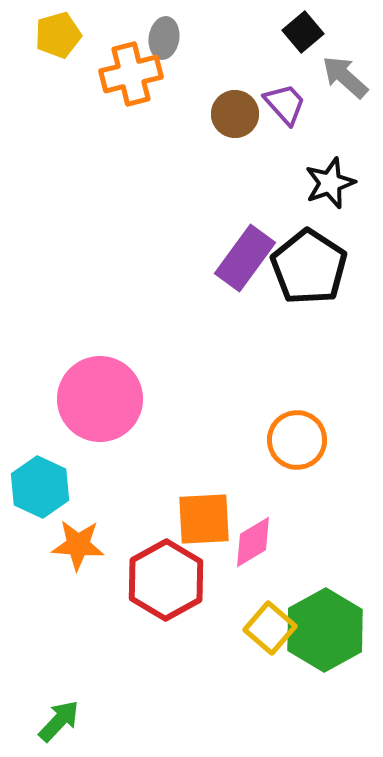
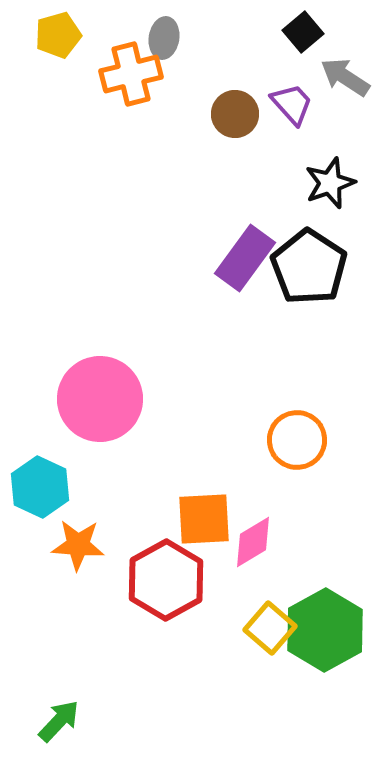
gray arrow: rotated 9 degrees counterclockwise
purple trapezoid: moved 7 px right
